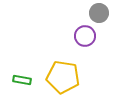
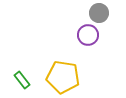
purple circle: moved 3 px right, 1 px up
green rectangle: rotated 42 degrees clockwise
